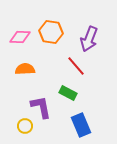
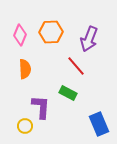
orange hexagon: rotated 10 degrees counterclockwise
pink diamond: moved 2 px up; rotated 70 degrees counterclockwise
orange semicircle: rotated 90 degrees clockwise
purple L-shape: rotated 15 degrees clockwise
blue rectangle: moved 18 px right, 1 px up
